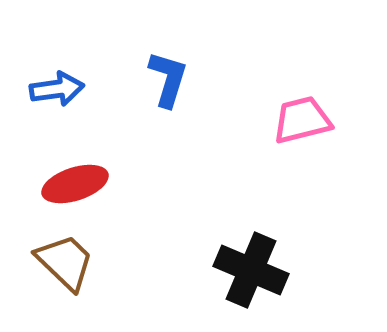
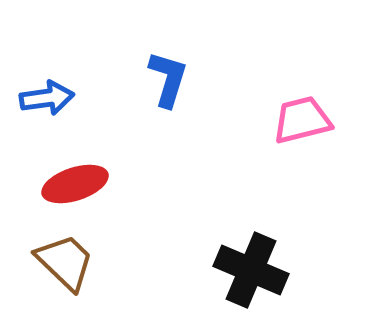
blue arrow: moved 10 px left, 9 px down
